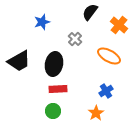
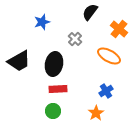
orange cross: moved 4 px down
